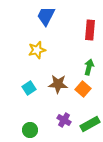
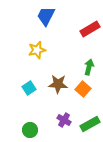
red rectangle: moved 1 px up; rotated 54 degrees clockwise
